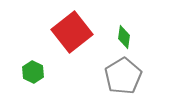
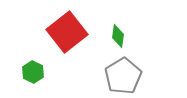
red square: moved 5 px left
green diamond: moved 6 px left, 1 px up
